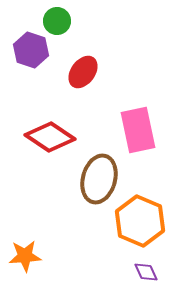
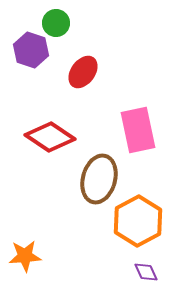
green circle: moved 1 px left, 2 px down
orange hexagon: moved 2 px left; rotated 9 degrees clockwise
